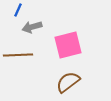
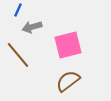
brown line: rotated 52 degrees clockwise
brown semicircle: moved 1 px up
